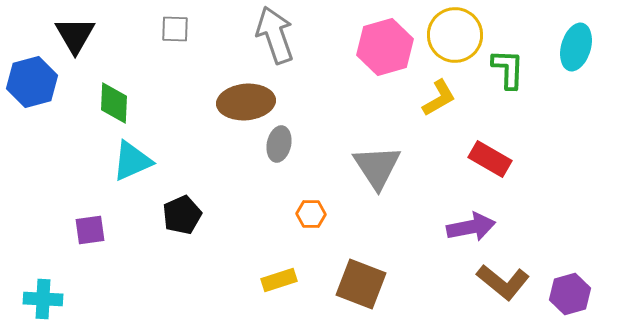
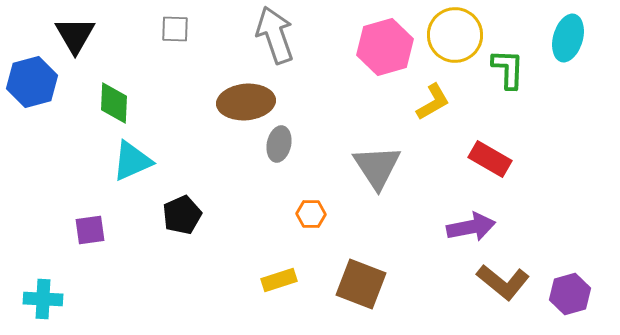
cyan ellipse: moved 8 px left, 9 px up
yellow L-shape: moved 6 px left, 4 px down
